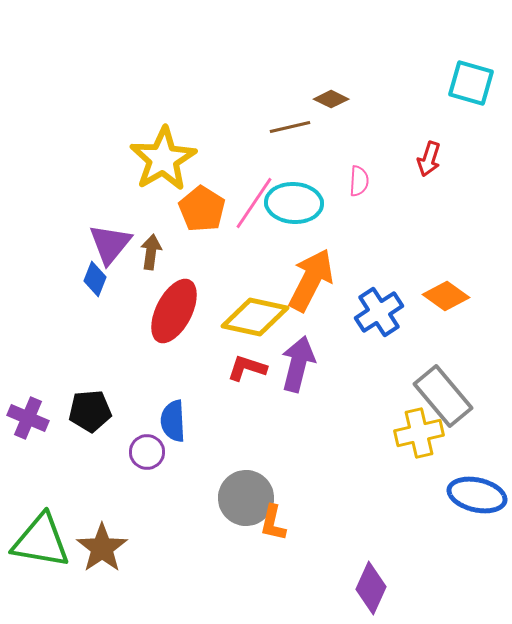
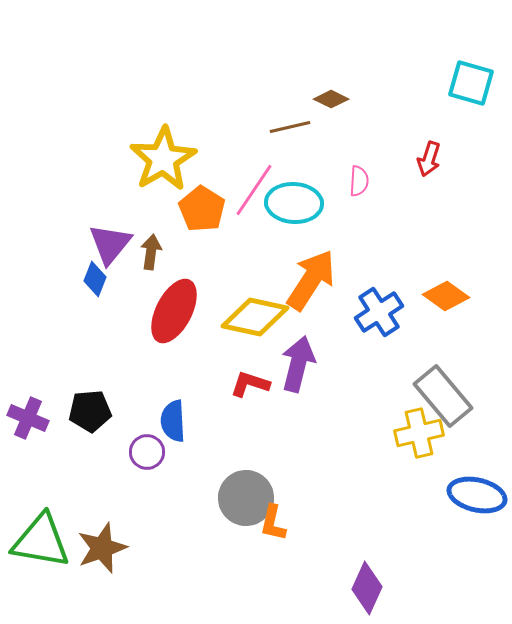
pink line: moved 13 px up
orange arrow: rotated 6 degrees clockwise
red L-shape: moved 3 px right, 16 px down
brown star: rotated 15 degrees clockwise
purple diamond: moved 4 px left
